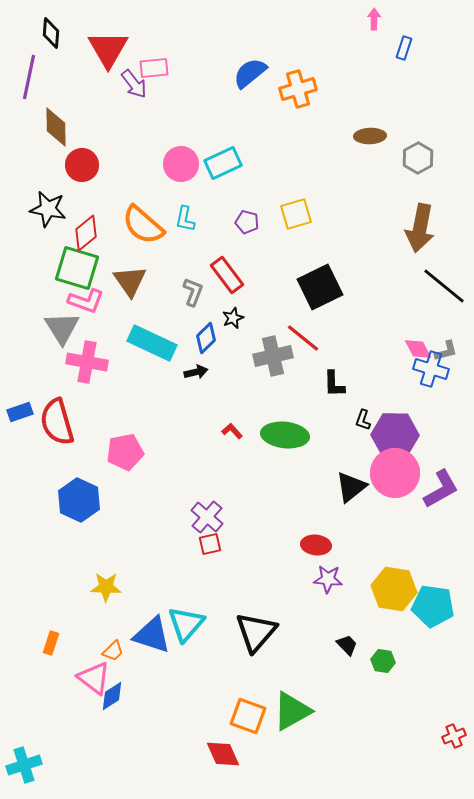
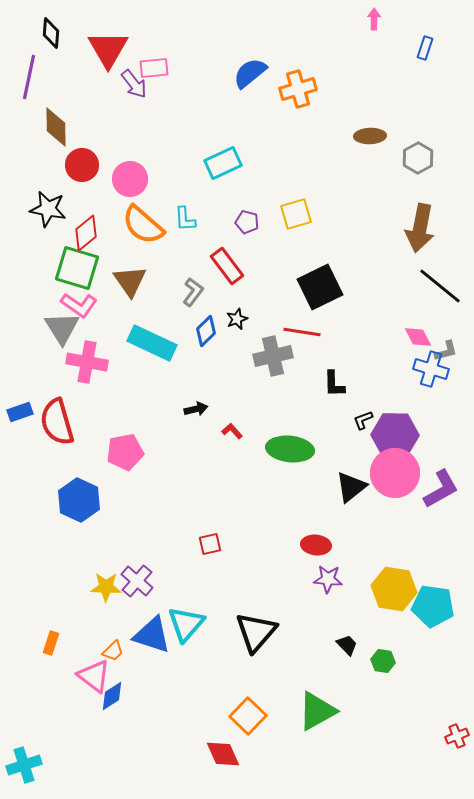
blue rectangle at (404, 48): moved 21 px right
pink circle at (181, 164): moved 51 px left, 15 px down
cyan L-shape at (185, 219): rotated 16 degrees counterclockwise
red rectangle at (227, 275): moved 9 px up
black line at (444, 286): moved 4 px left
gray L-shape at (193, 292): rotated 16 degrees clockwise
pink L-shape at (86, 301): moved 7 px left, 4 px down; rotated 15 degrees clockwise
black star at (233, 318): moved 4 px right, 1 px down
blue diamond at (206, 338): moved 7 px up
red line at (303, 338): moved 1 px left, 6 px up; rotated 30 degrees counterclockwise
pink diamond at (418, 349): moved 12 px up
black arrow at (196, 372): moved 37 px down
black L-shape at (363, 420): rotated 50 degrees clockwise
green ellipse at (285, 435): moved 5 px right, 14 px down
purple cross at (207, 517): moved 70 px left, 64 px down
pink triangle at (94, 678): moved 2 px up
green triangle at (292, 711): moved 25 px right
orange square at (248, 716): rotated 24 degrees clockwise
red cross at (454, 736): moved 3 px right
